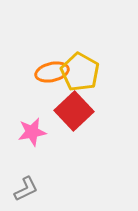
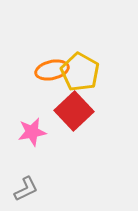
orange ellipse: moved 2 px up
